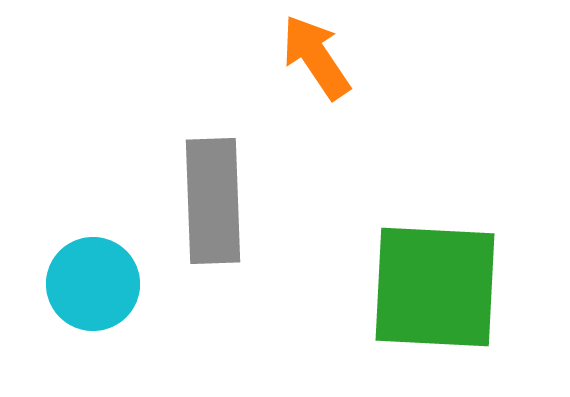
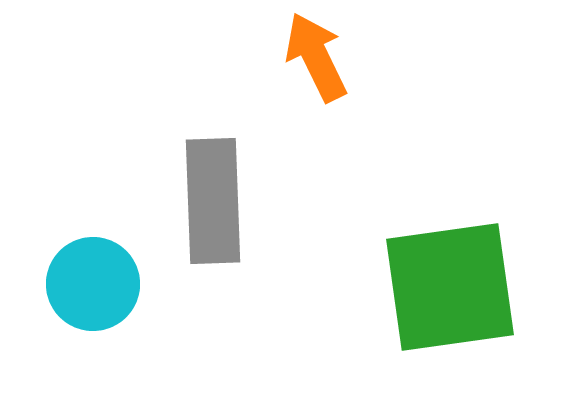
orange arrow: rotated 8 degrees clockwise
green square: moved 15 px right; rotated 11 degrees counterclockwise
